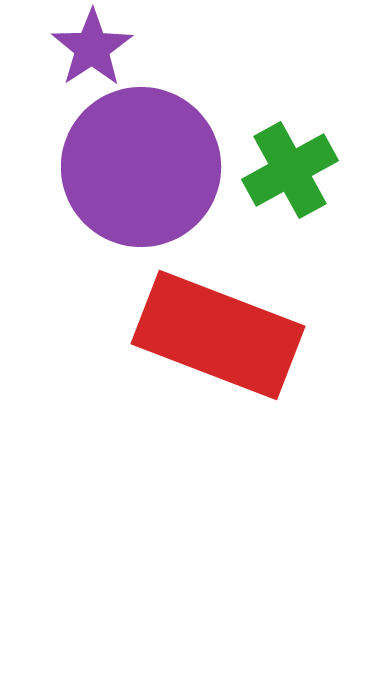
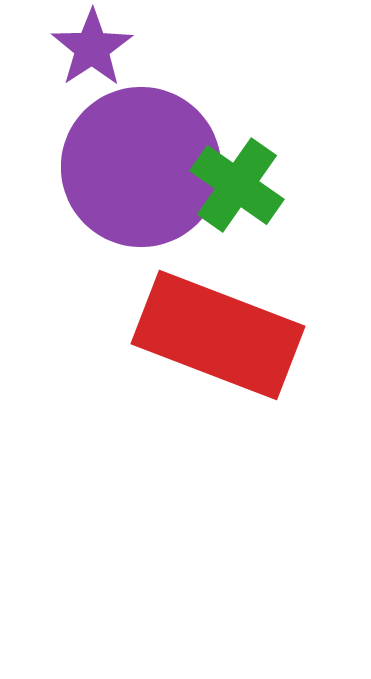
green cross: moved 53 px left, 15 px down; rotated 26 degrees counterclockwise
